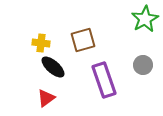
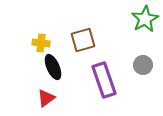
black ellipse: rotated 25 degrees clockwise
